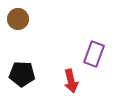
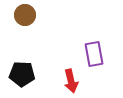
brown circle: moved 7 px right, 4 px up
purple rectangle: rotated 30 degrees counterclockwise
